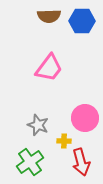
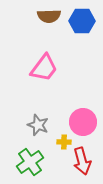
pink trapezoid: moved 5 px left
pink circle: moved 2 px left, 4 px down
yellow cross: moved 1 px down
red arrow: moved 1 px right, 1 px up
